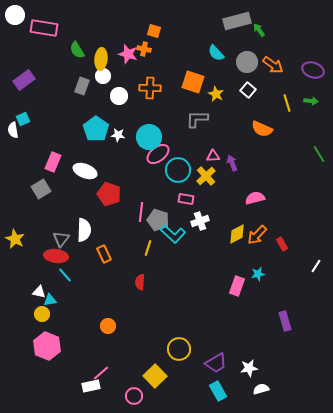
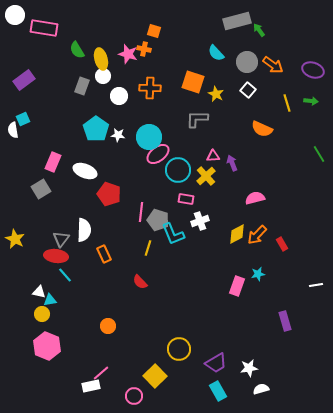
yellow ellipse at (101, 59): rotated 20 degrees counterclockwise
cyan L-shape at (173, 234): rotated 25 degrees clockwise
white line at (316, 266): moved 19 px down; rotated 48 degrees clockwise
red semicircle at (140, 282): rotated 49 degrees counterclockwise
